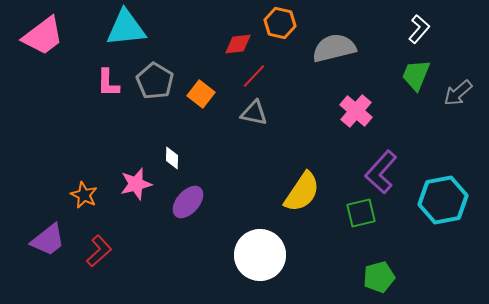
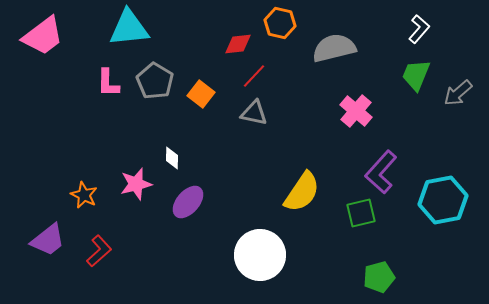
cyan triangle: moved 3 px right
